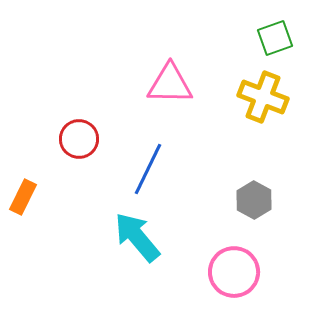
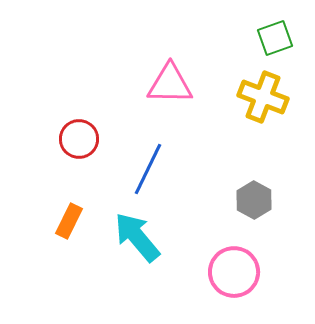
orange rectangle: moved 46 px right, 24 px down
